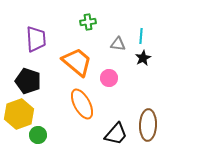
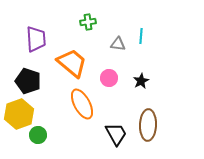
black star: moved 2 px left, 23 px down
orange trapezoid: moved 5 px left, 1 px down
black trapezoid: rotated 70 degrees counterclockwise
